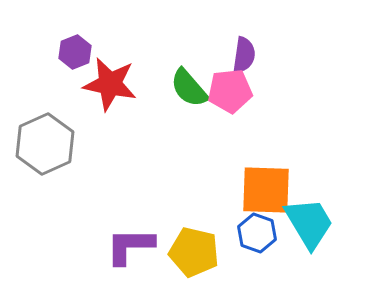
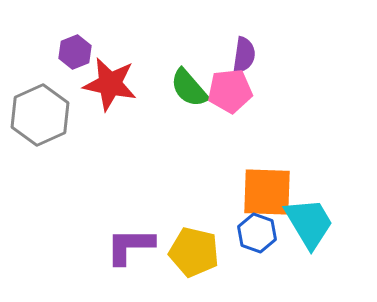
gray hexagon: moved 5 px left, 29 px up
orange square: moved 1 px right, 2 px down
